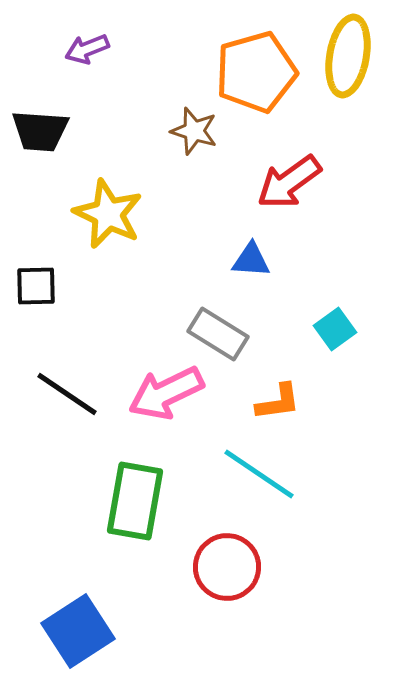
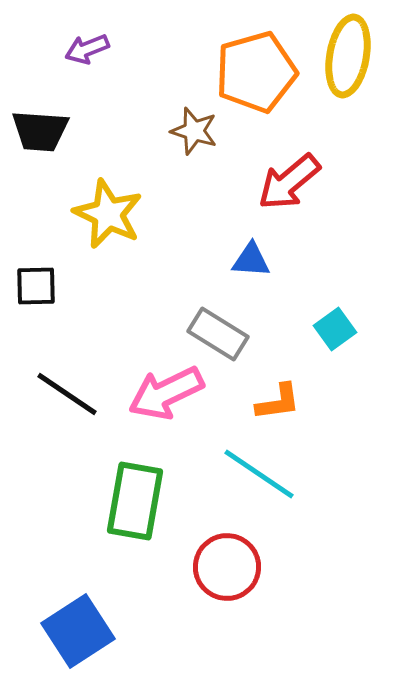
red arrow: rotated 4 degrees counterclockwise
